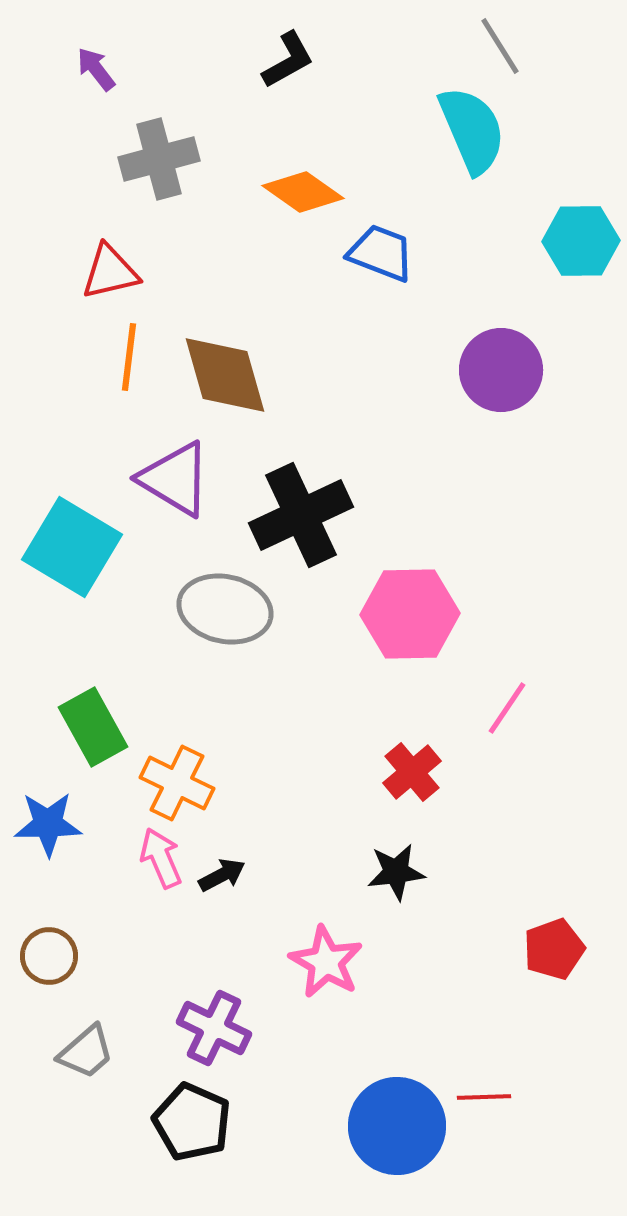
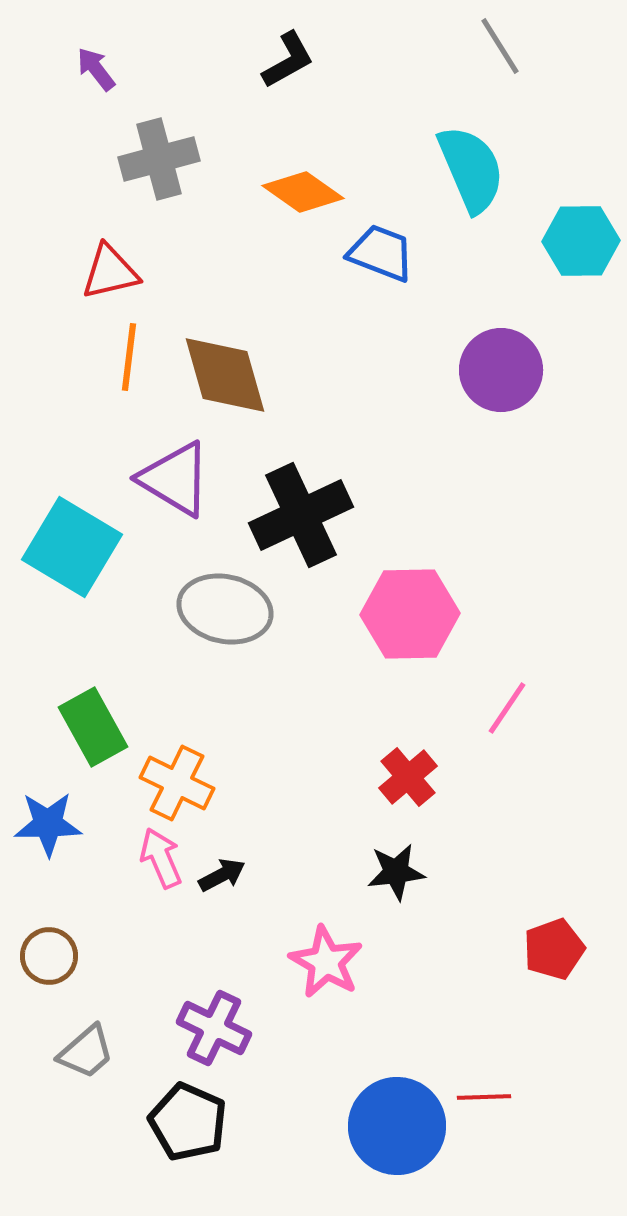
cyan semicircle: moved 1 px left, 39 px down
red cross: moved 4 px left, 5 px down
black pentagon: moved 4 px left
